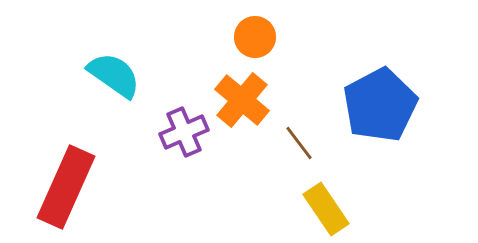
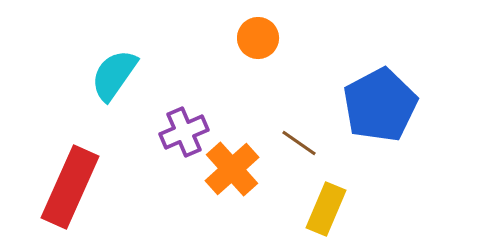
orange circle: moved 3 px right, 1 px down
cyan semicircle: rotated 90 degrees counterclockwise
orange cross: moved 10 px left, 69 px down; rotated 8 degrees clockwise
brown line: rotated 18 degrees counterclockwise
red rectangle: moved 4 px right
yellow rectangle: rotated 57 degrees clockwise
